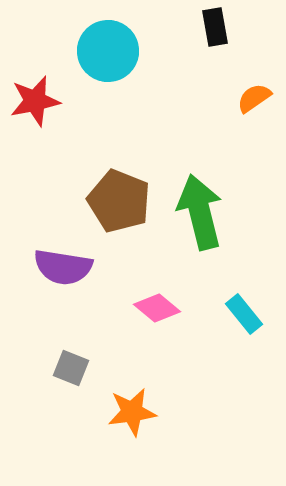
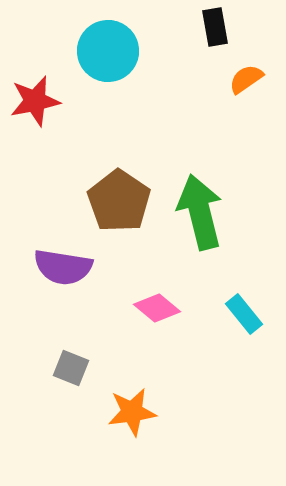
orange semicircle: moved 8 px left, 19 px up
brown pentagon: rotated 12 degrees clockwise
